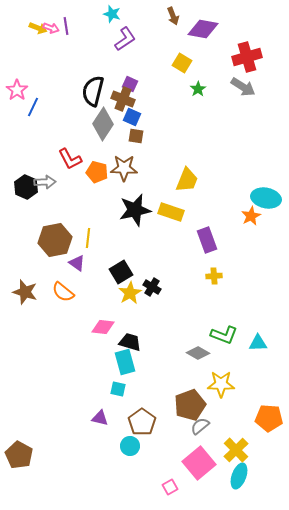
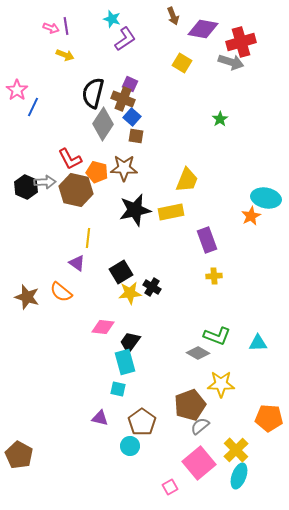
cyan star at (112, 14): moved 5 px down
yellow arrow at (38, 28): moved 27 px right, 27 px down
red cross at (247, 57): moved 6 px left, 15 px up
gray arrow at (243, 87): moved 12 px left, 25 px up; rotated 15 degrees counterclockwise
green star at (198, 89): moved 22 px right, 30 px down
black semicircle at (93, 91): moved 2 px down
blue square at (132, 117): rotated 18 degrees clockwise
yellow rectangle at (171, 212): rotated 30 degrees counterclockwise
brown hexagon at (55, 240): moved 21 px right, 50 px up; rotated 24 degrees clockwise
brown star at (25, 292): moved 2 px right, 5 px down
orange semicircle at (63, 292): moved 2 px left
yellow star at (130, 293): rotated 25 degrees clockwise
green L-shape at (224, 335): moved 7 px left, 1 px down
black trapezoid at (130, 342): rotated 70 degrees counterclockwise
